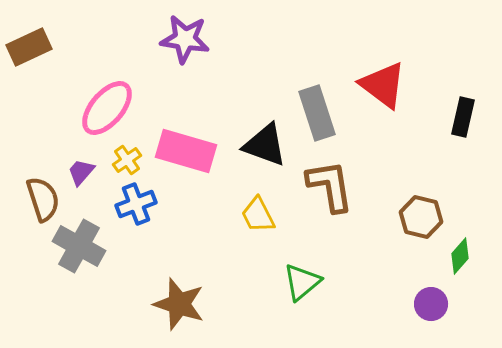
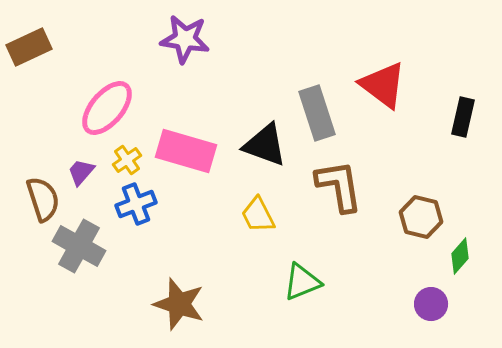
brown L-shape: moved 9 px right
green triangle: rotated 18 degrees clockwise
